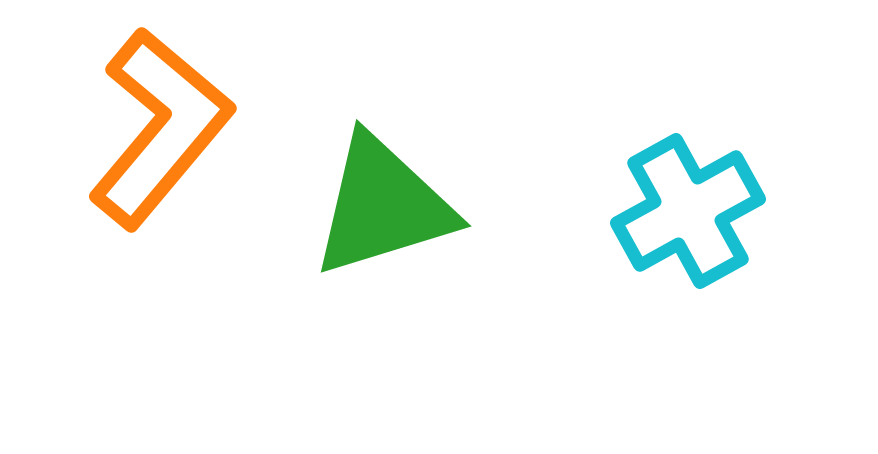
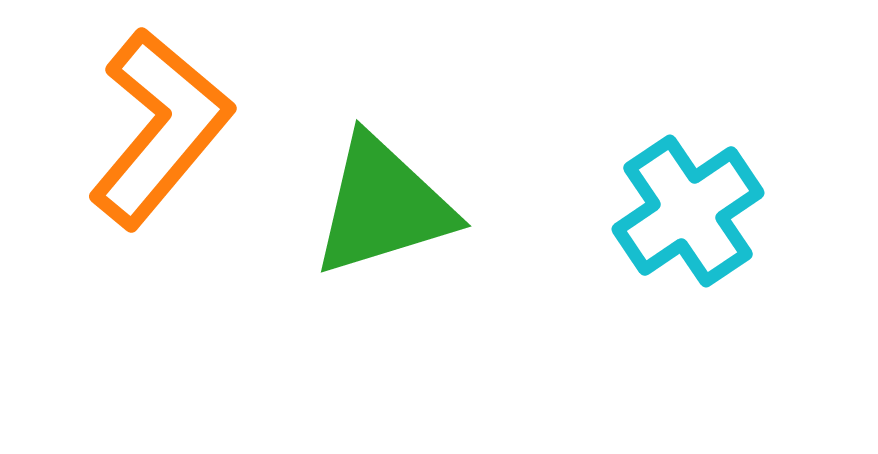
cyan cross: rotated 5 degrees counterclockwise
